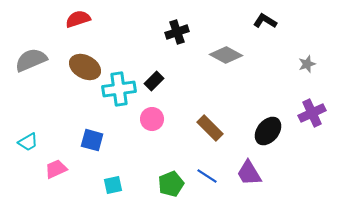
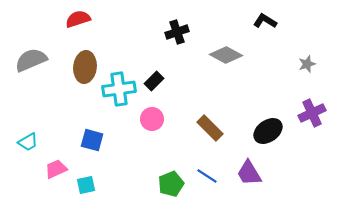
brown ellipse: rotated 68 degrees clockwise
black ellipse: rotated 16 degrees clockwise
cyan square: moved 27 px left
